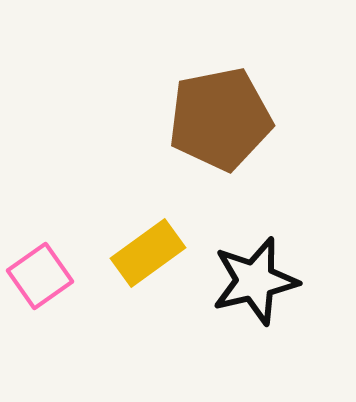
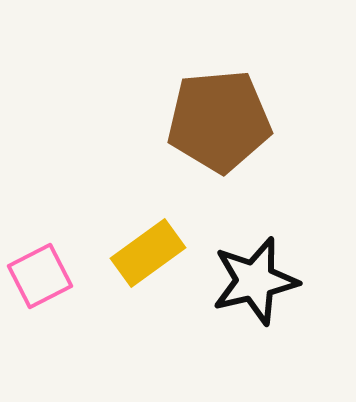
brown pentagon: moved 1 px left, 2 px down; rotated 6 degrees clockwise
pink square: rotated 8 degrees clockwise
